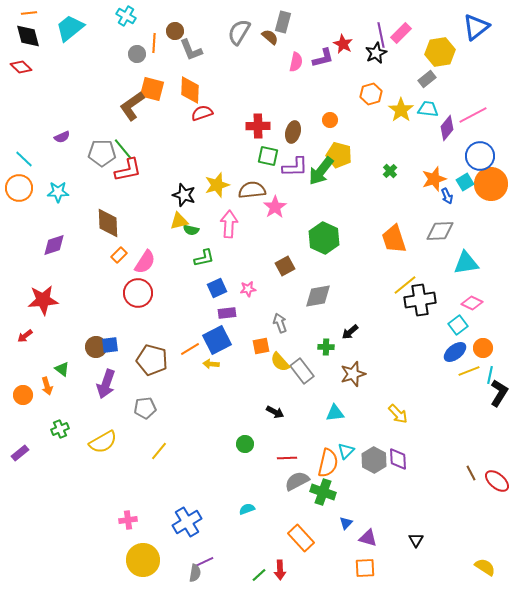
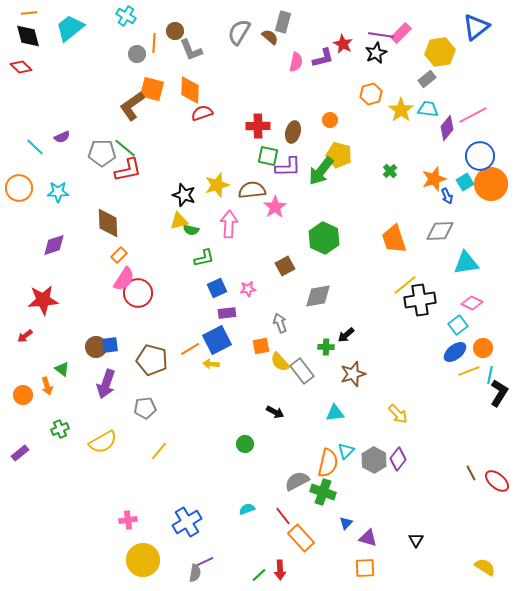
purple line at (381, 35): rotated 70 degrees counterclockwise
green line at (123, 149): moved 2 px right, 1 px up; rotated 10 degrees counterclockwise
cyan line at (24, 159): moved 11 px right, 12 px up
purple L-shape at (295, 167): moved 7 px left
pink semicircle at (145, 262): moved 21 px left, 17 px down
black arrow at (350, 332): moved 4 px left, 3 px down
red line at (287, 458): moved 4 px left, 58 px down; rotated 54 degrees clockwise
purple diamond at (398, 459): rotated 40 degrees clockwise
